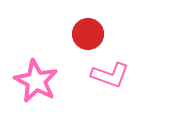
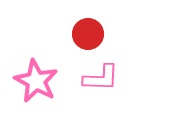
pink L-shape: moved 9 px left, 3 px down; rotated 18 degrees counterclockwise
